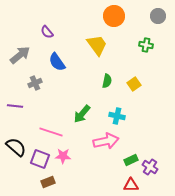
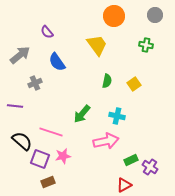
gray circle: moved 3 px left, 1 px up
black semicircle: moved 6 px right, 6 px up
pink star: rotated 14 degrees counterclockwise
red triangle: moved 7 px left; rotated 28 degrees counterclockwise
